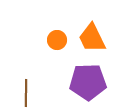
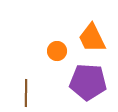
orange circle: moved 11 px down
purple pentagon: rotated 6 degrees clockwise
